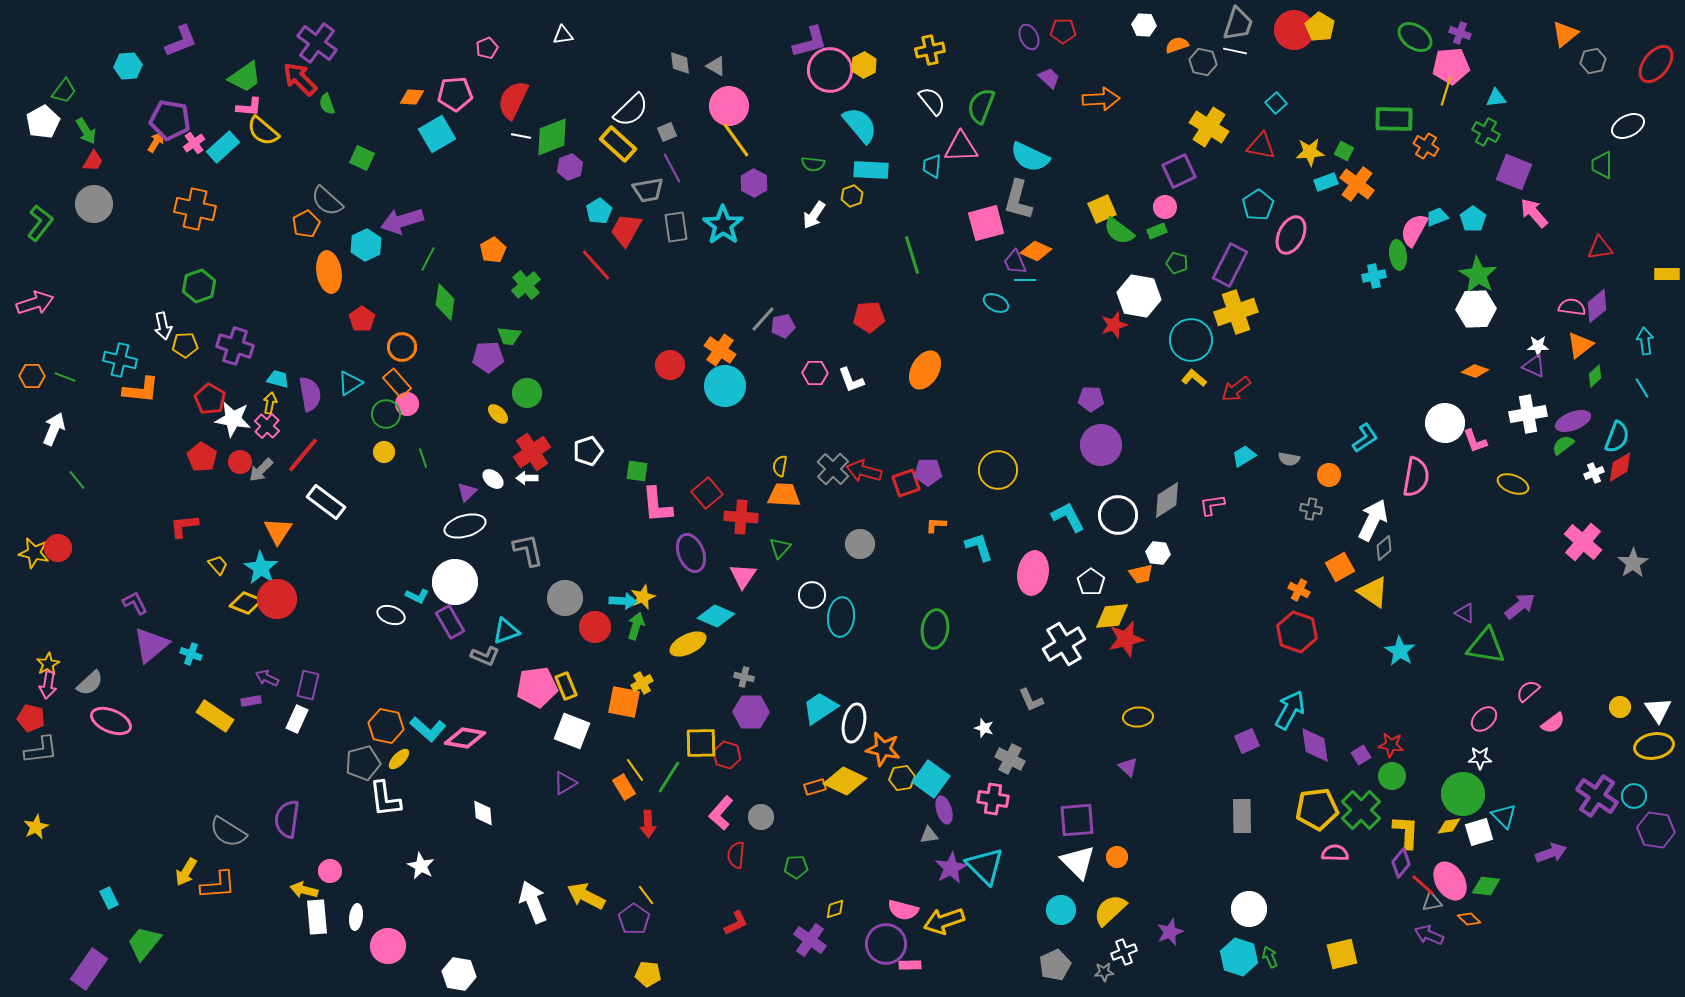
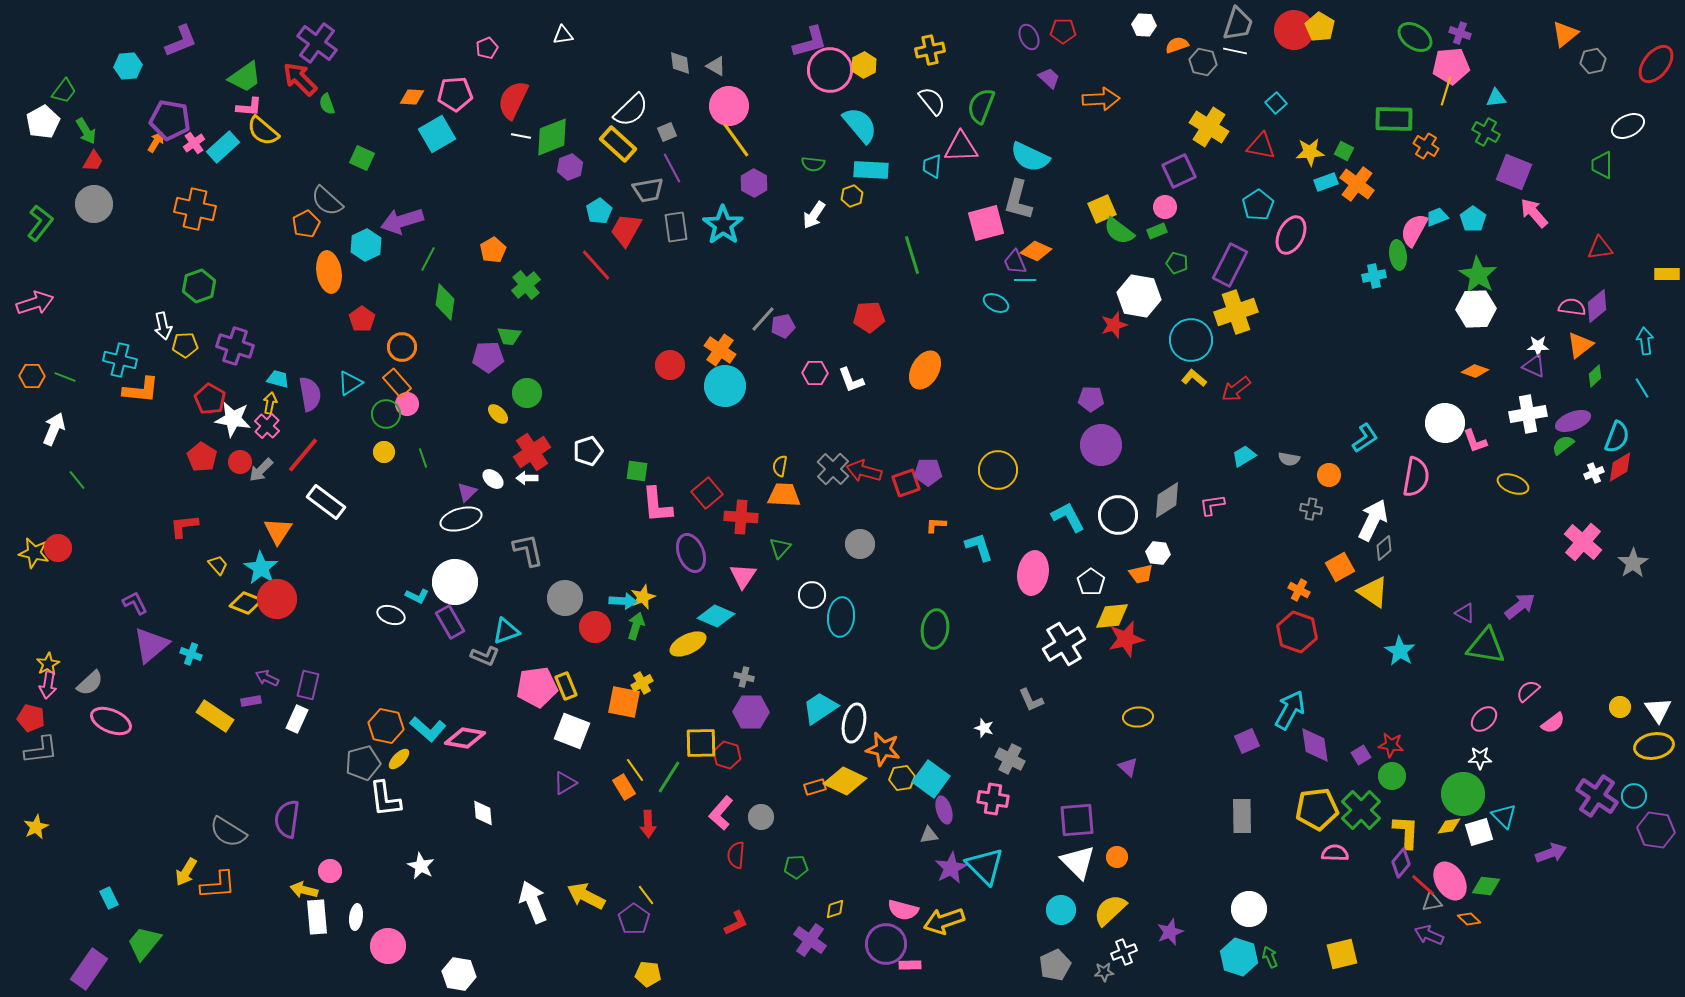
white ellipse at (465, 526): moved 4 px left, 7 px up
